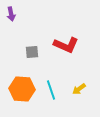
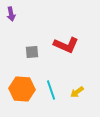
yellow arrow: moved 2 px left, 3 px down
